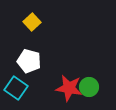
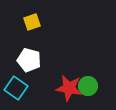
yellow square: rotated 24 degrees clockwise
white pentagon: moved 1 px up
green circle: moved 1 px left, 1 px up
